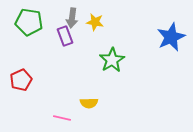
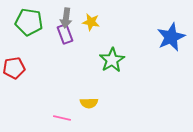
gray arrow: moved 6 px left
yellow star: moved 4 px left
purple rectangle: moved 2 px up
red pentagon: moved 7 px left, 12 px up; rotated 15 degrees clockwise
